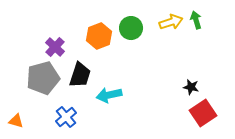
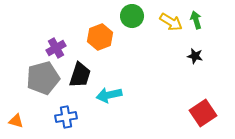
yellow arrow: rotated 50 degrees clockwise
green circle: moved 1 px right, 12 px up
orange hexagon: moved 1 px right, 1 px down
purple cross: moved 1 px right, 1 px down; rotated 18 degrees clockwise
black star: moved 4 px right, 31 px up
blue cross: rotated 30 degrees clockwise
